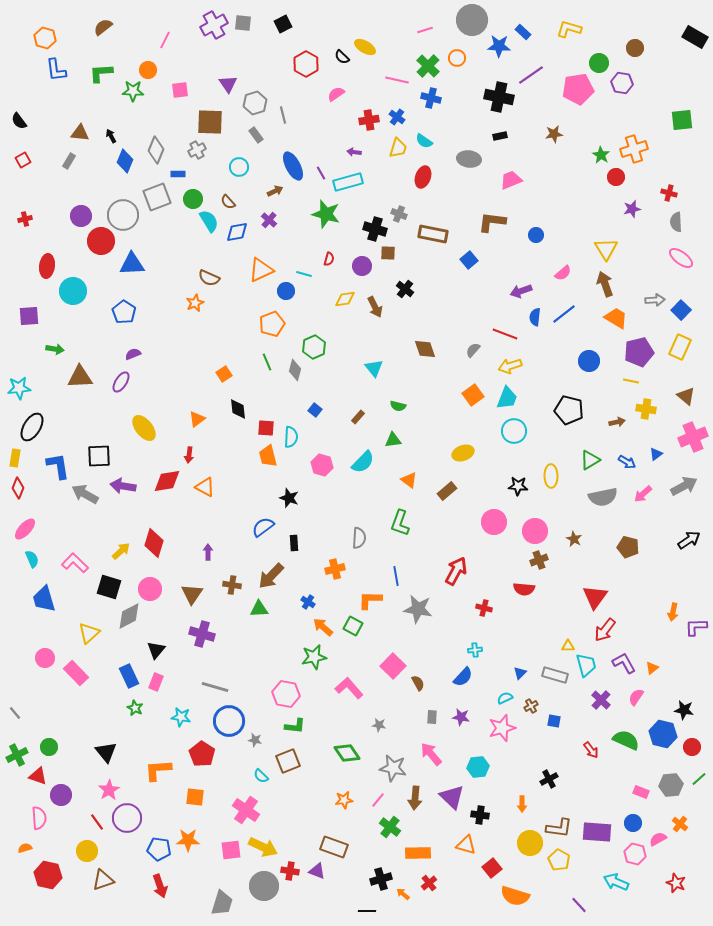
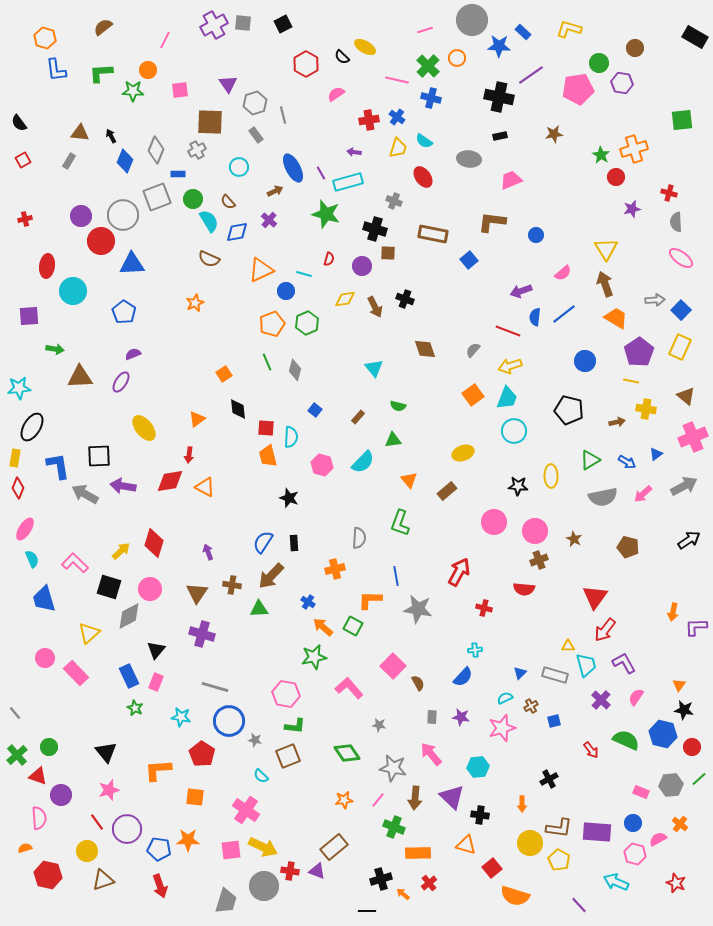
black semicircle at (19, 121): moved 2 px down
blue ellipse at (293, 166): moved 2 px down
red ellipse at (423, 177): rotated 55 degrees counterclockwise
gray cross at (399, 214): moved 5 px left, 13 px up
brown semicircle at (209, 278): moved 19 px up
black cross at (405, 289): moved 10 px down; rotated 18 degrees counterclockwise
red line at (505, 334): moved 3 px right, 3 px up
green hexagon at (314, 347): moved 7 px left, 24 px up
purple pentagon at (639, 352): rotated 20 degrees counterclockwise
blue circle at (589, 361): moved 4 px left
orange triangle at (409, 480): rotated 12 degrees clockwise
red diamond at (167, 481): moved 3 px right
blue semicircle at (263, 527): moved 15 px down; rotated 20 degrees counterclockwise
pink ellipse at (25, 529): rotated 10 degrees counterclockwise
purple arrow at (208, 552): rotated 21 degrees counterclockwise
red arrow at (456, 571): moved 3 px right, 1 px down
brown triangle at (192, 594): moved 5 px right, 1 px up
orange triangle at (652, 668): moved 27 px right, 17 px down; rotated 16 degrees counterclockwise
blue square at (554, 721): rotated 24 degrees counterclockwise
green cross at (17, 755): rotated 15 degrees counterclockwise
brown square at (288, 761): moved 5 px up
pink star at (109, 790): rotated 15 degrees clockwise
purple circle at (127, 818): moved 11 px down
green cross at (390, 827): moved 4 px right; rotated 15 degrees counterclockwise
brown rectangle at (334, 847): rotated 60 degrees counterclockwise
gray trapezoid at (222, 903): moved 4 px right, 2 px up
